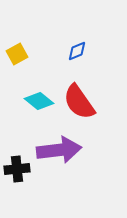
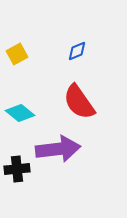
cyan diamond: moved 19 px left, 12 px down
purple arrow: moved 1 px left, 1 px up
